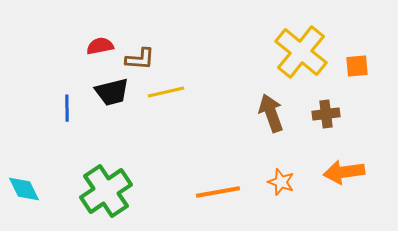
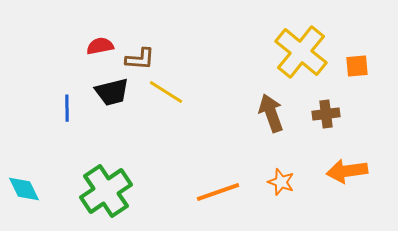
yellow line: rotated 45 degrees clockwise
orange arrow: moved 3 px right, 1 px up
orange line: rotated 9 degrees counterclockwise
